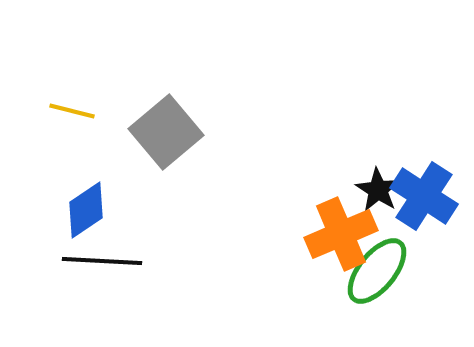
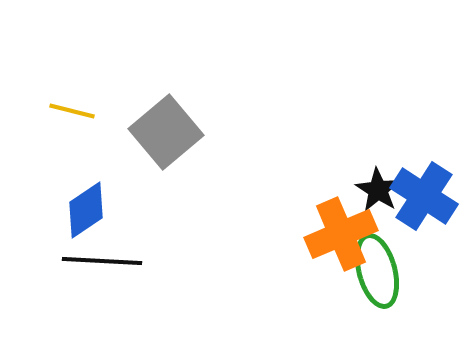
green ellipse: rotated 54 degrees counterclockwise
